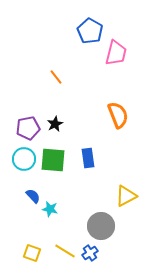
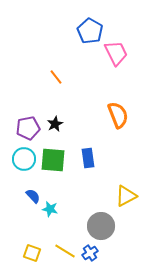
pink trapezoid: rotated 40 degrees counterclockwise
